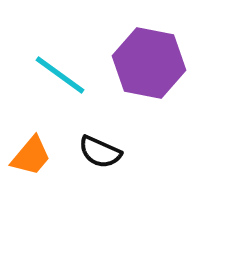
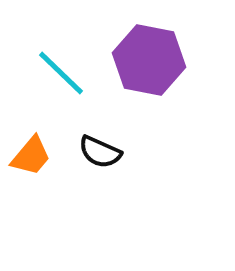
purple hexagon: moved 3 px up
cyan line: moved 1 px right, 2 px up; rotated 8 degrees clockwise
